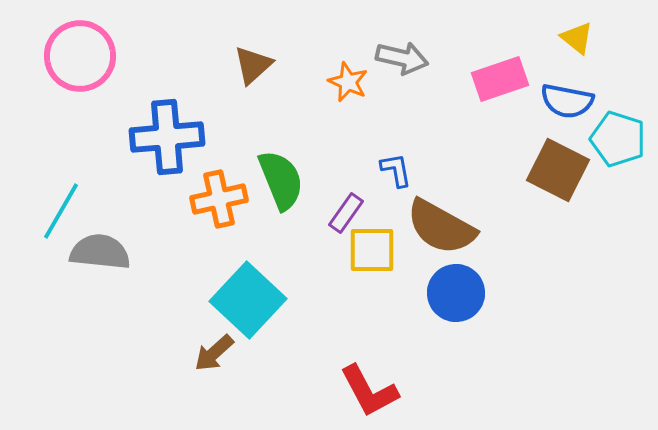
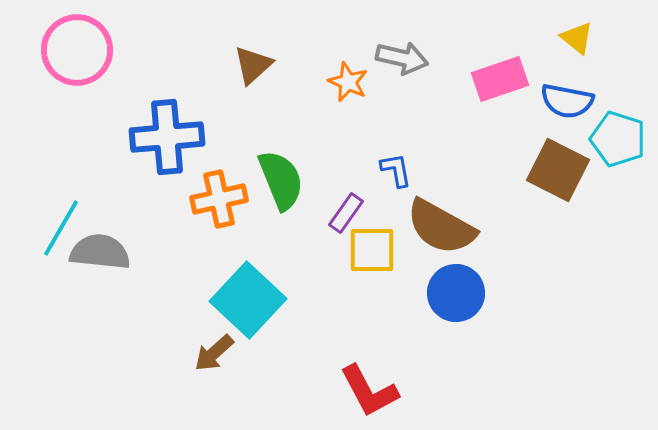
pink circle: moved 3 px left, 6 px up
cyan line: moved 17 px down
